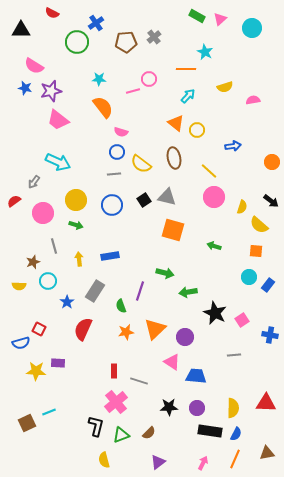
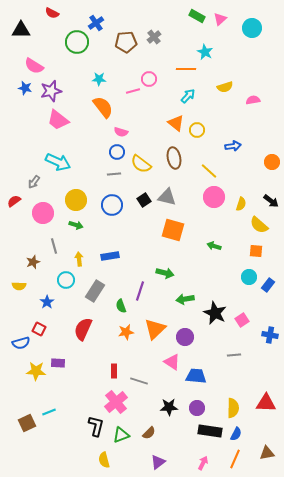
yellow semicircle at (242, 207): moved 1 px left, 3 px up
cyan circle at (48, 281): moved 18 px right, 1 px up
green arrow at (188, 292): moved 3 px left, 7 px down
blue star at (67, 302): moved 20 px left
